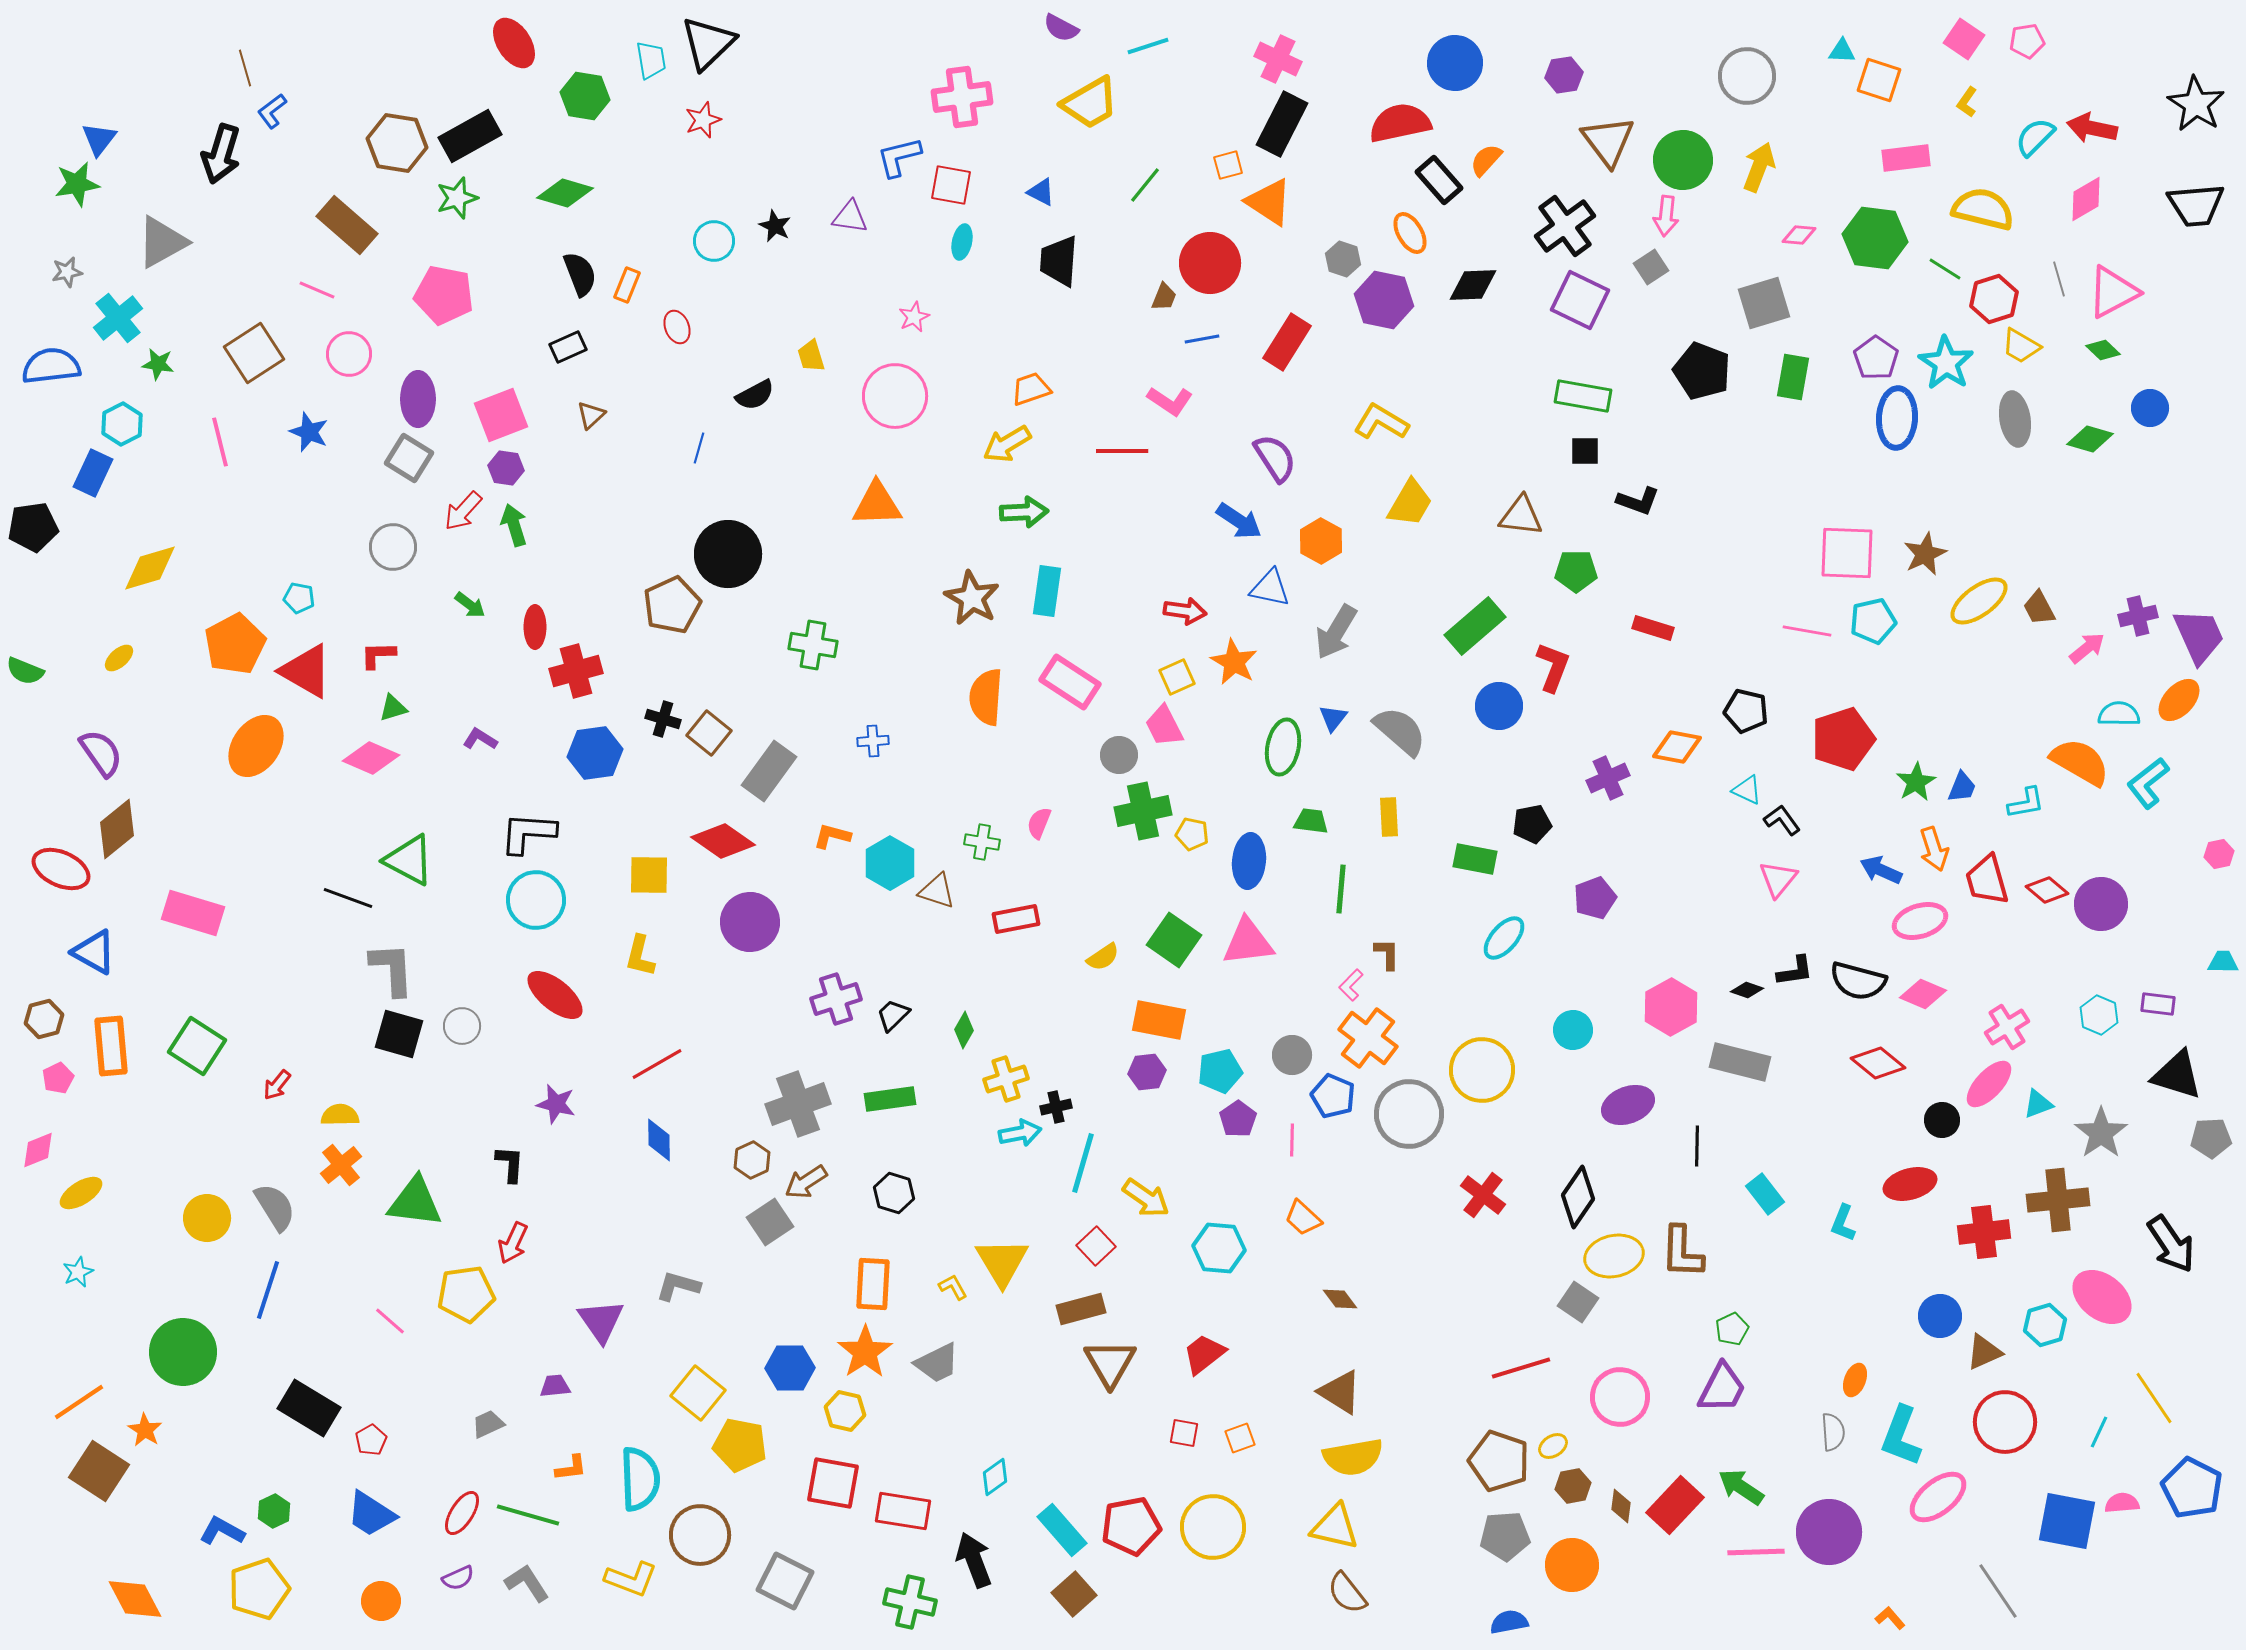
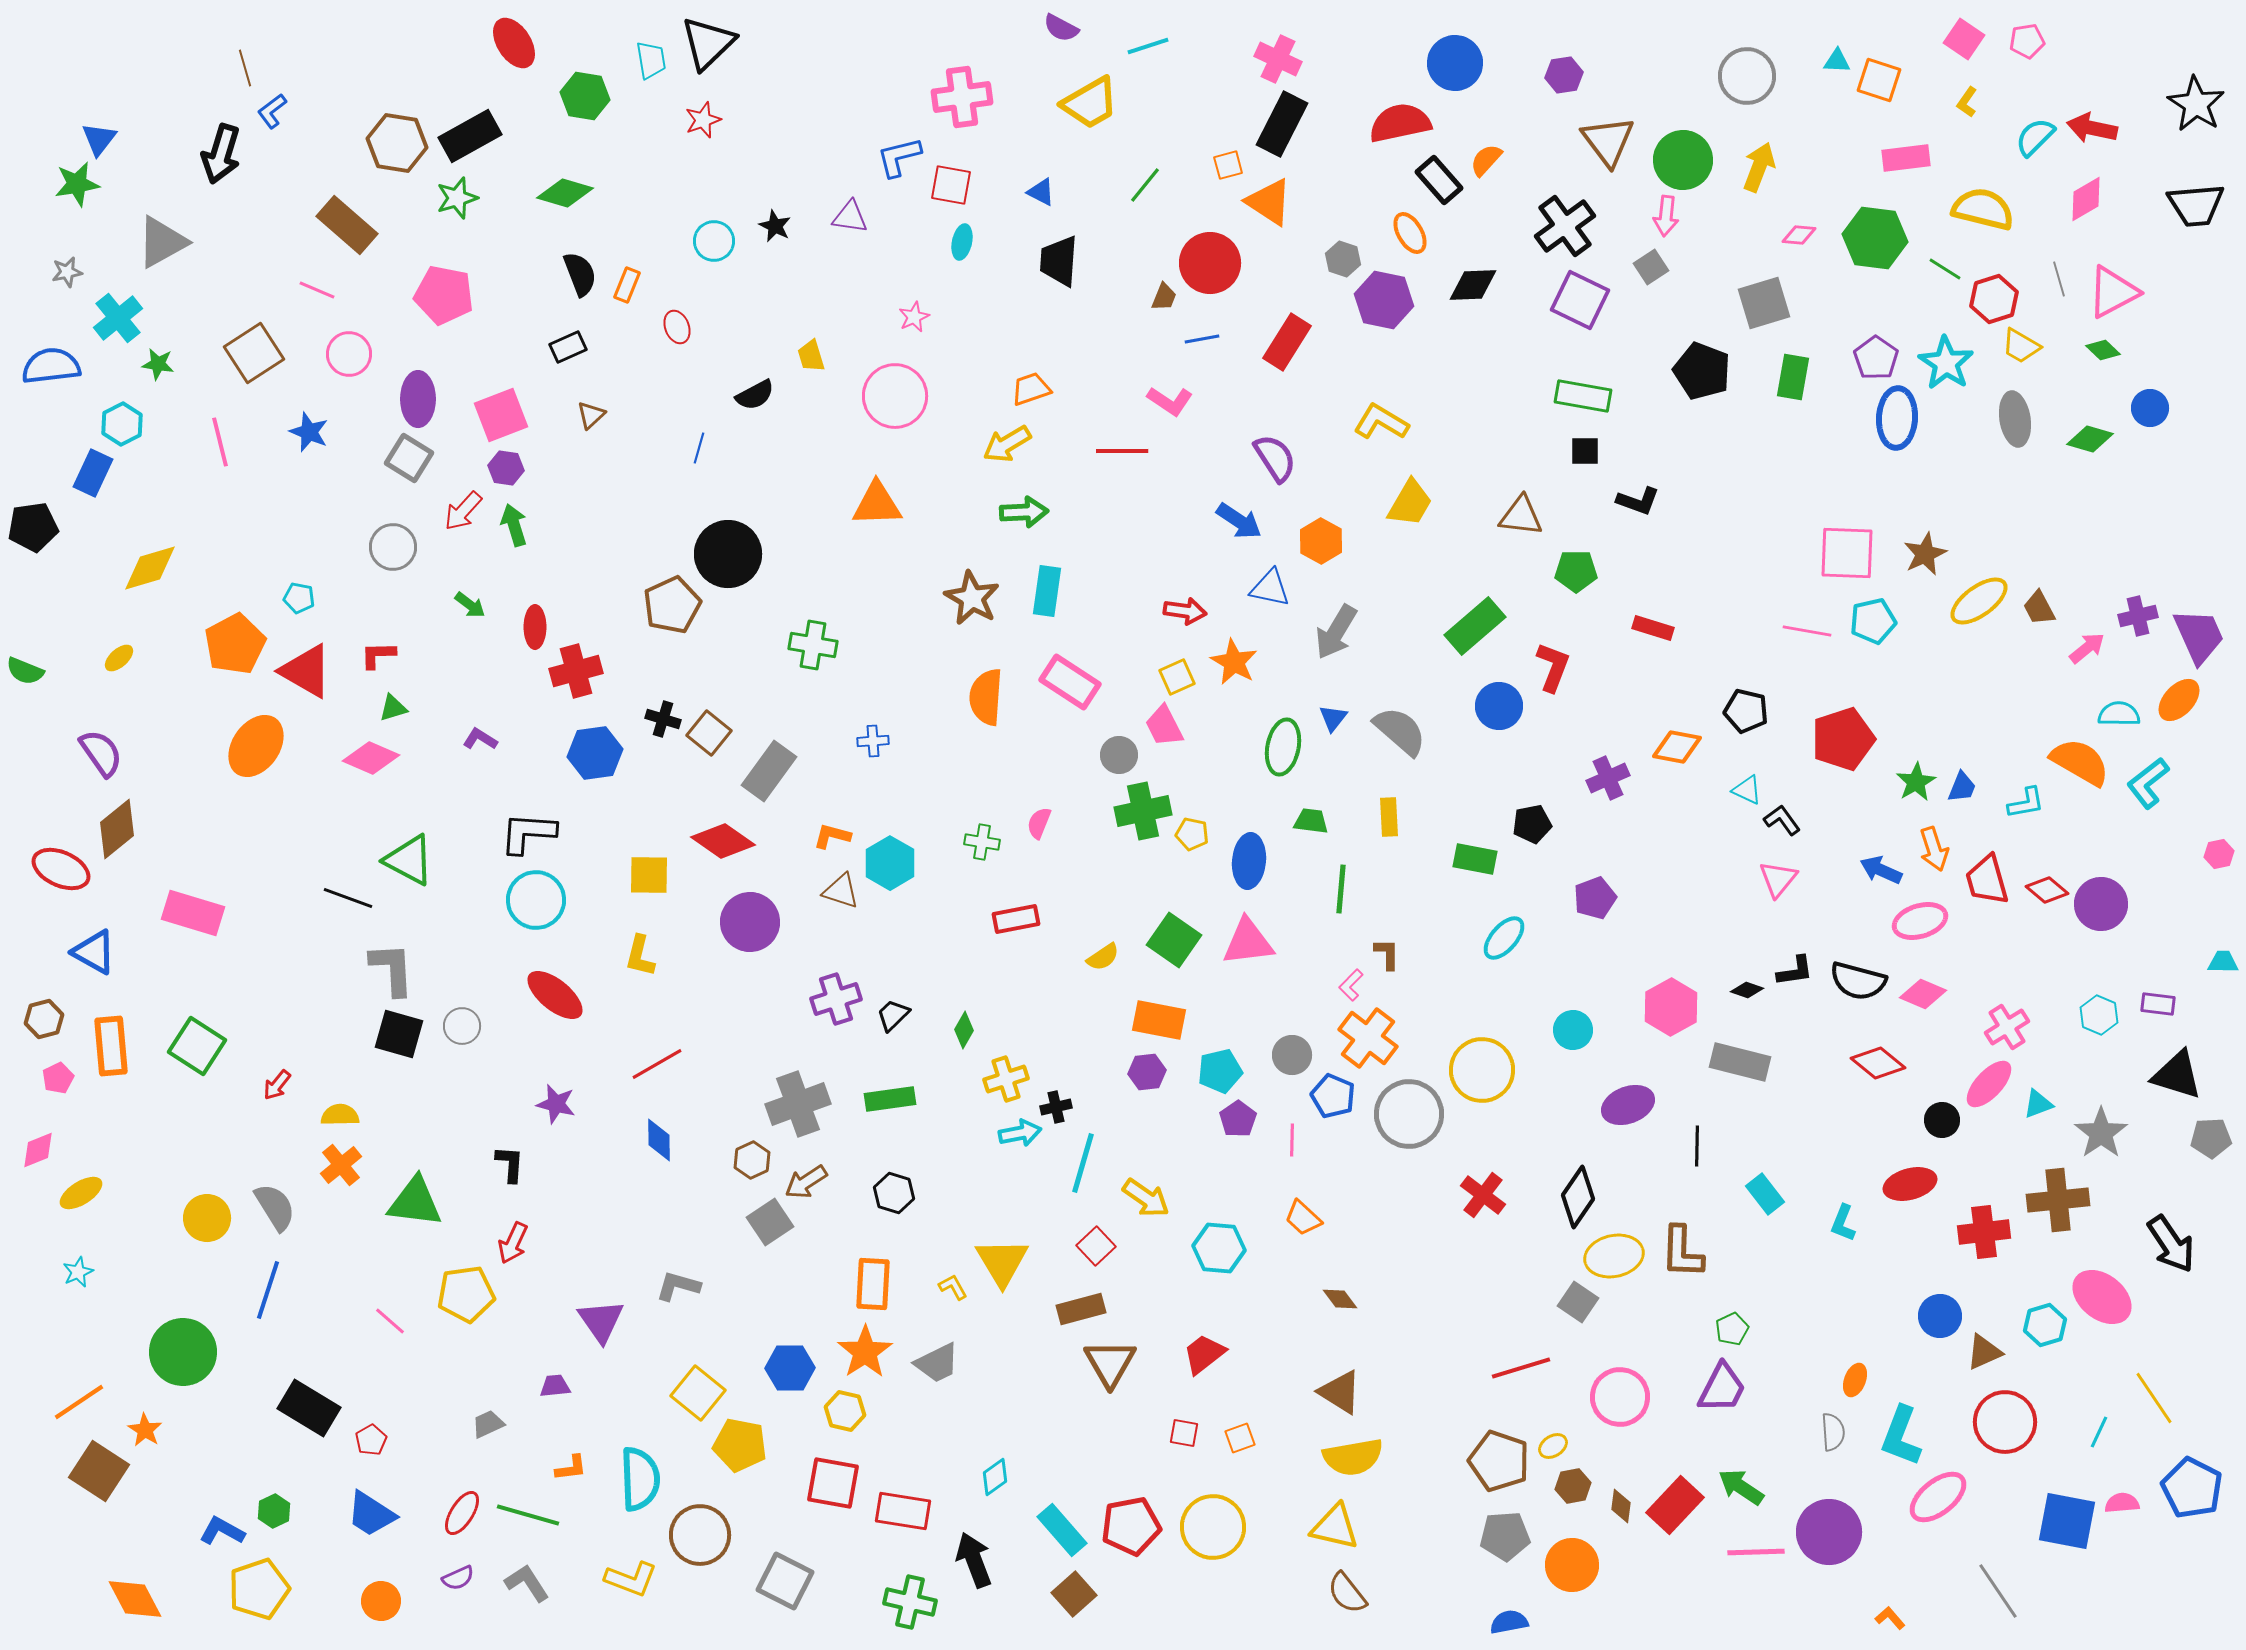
cyan triangle at (1842, 51): moved 5 px left, 10 px down
brown triangle at (937, 891): moved 96 px left
